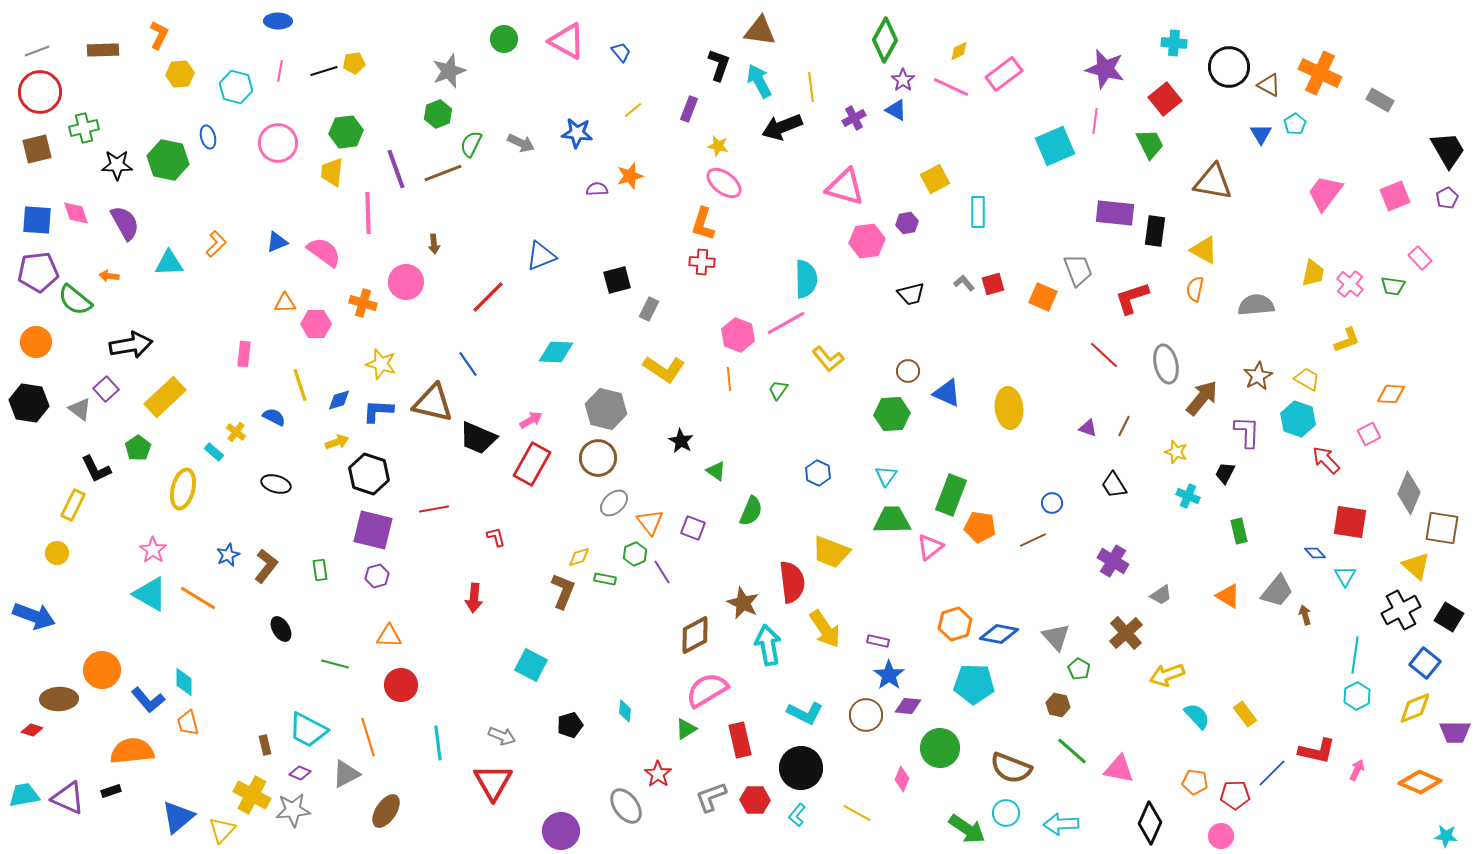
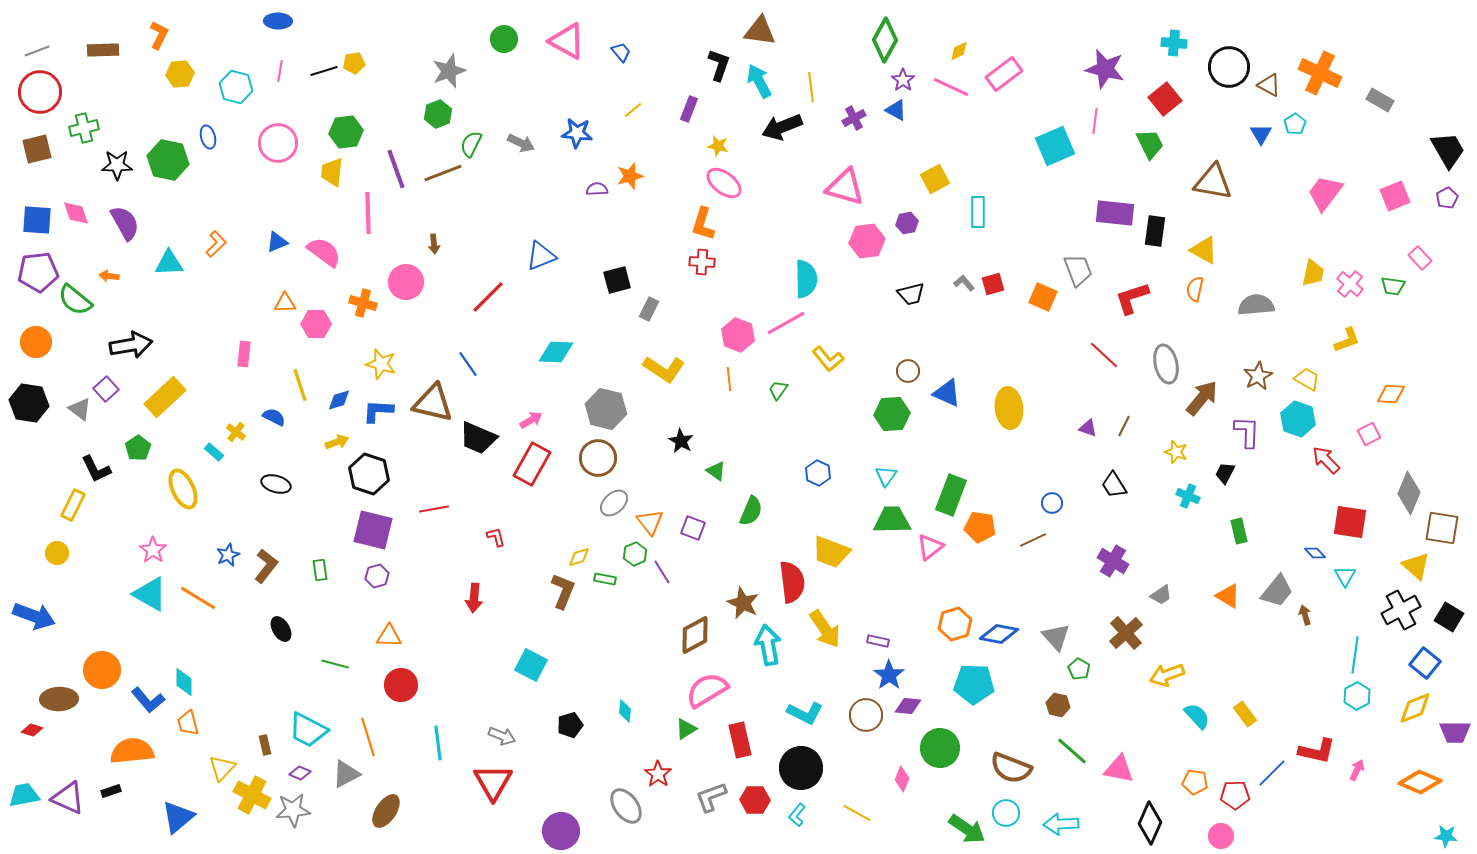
yellow ellipse at (183, 489): rotated 39 degrees counterclockwise
yellow triangle at (222, 830): moved 62 px up
